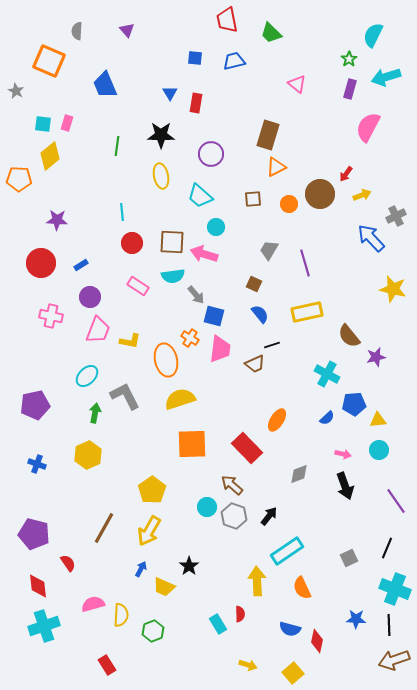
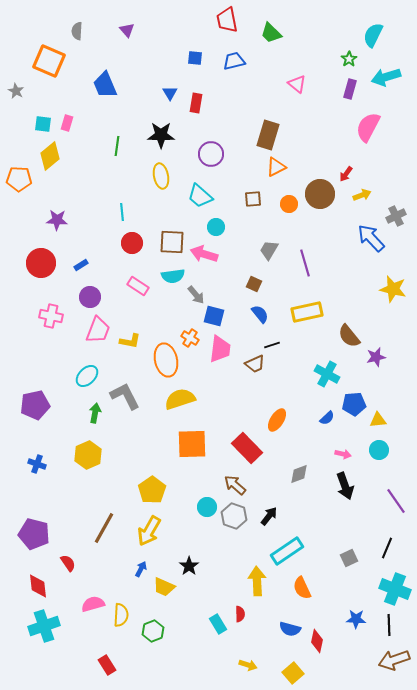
brown arrow at (232, 485): moved 3 px right
